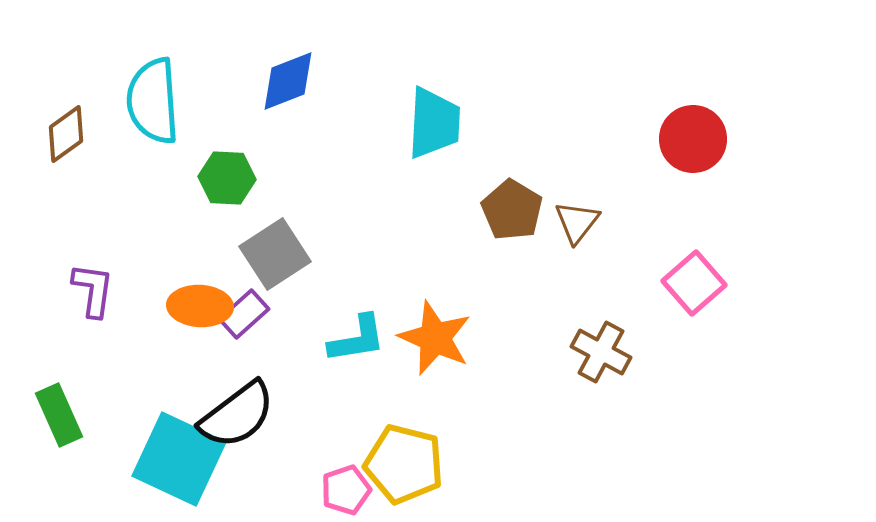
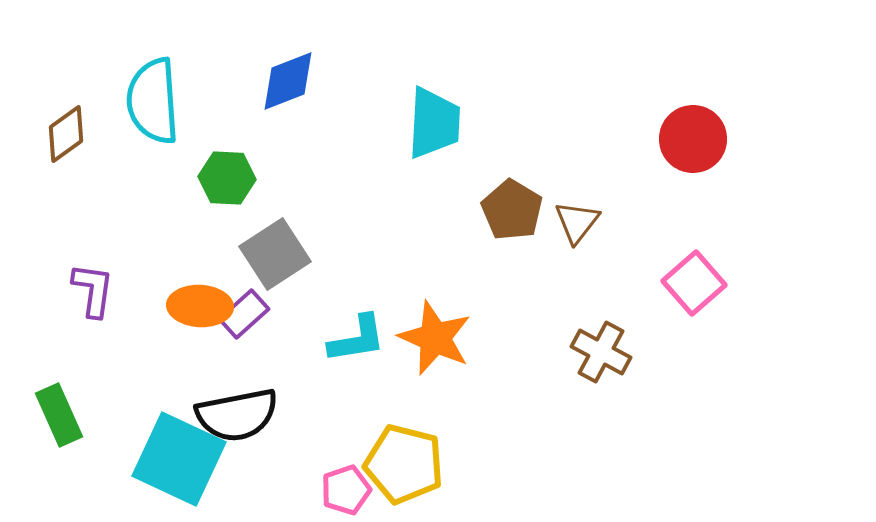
black semicircle: rotated 26 degrees clockwise
